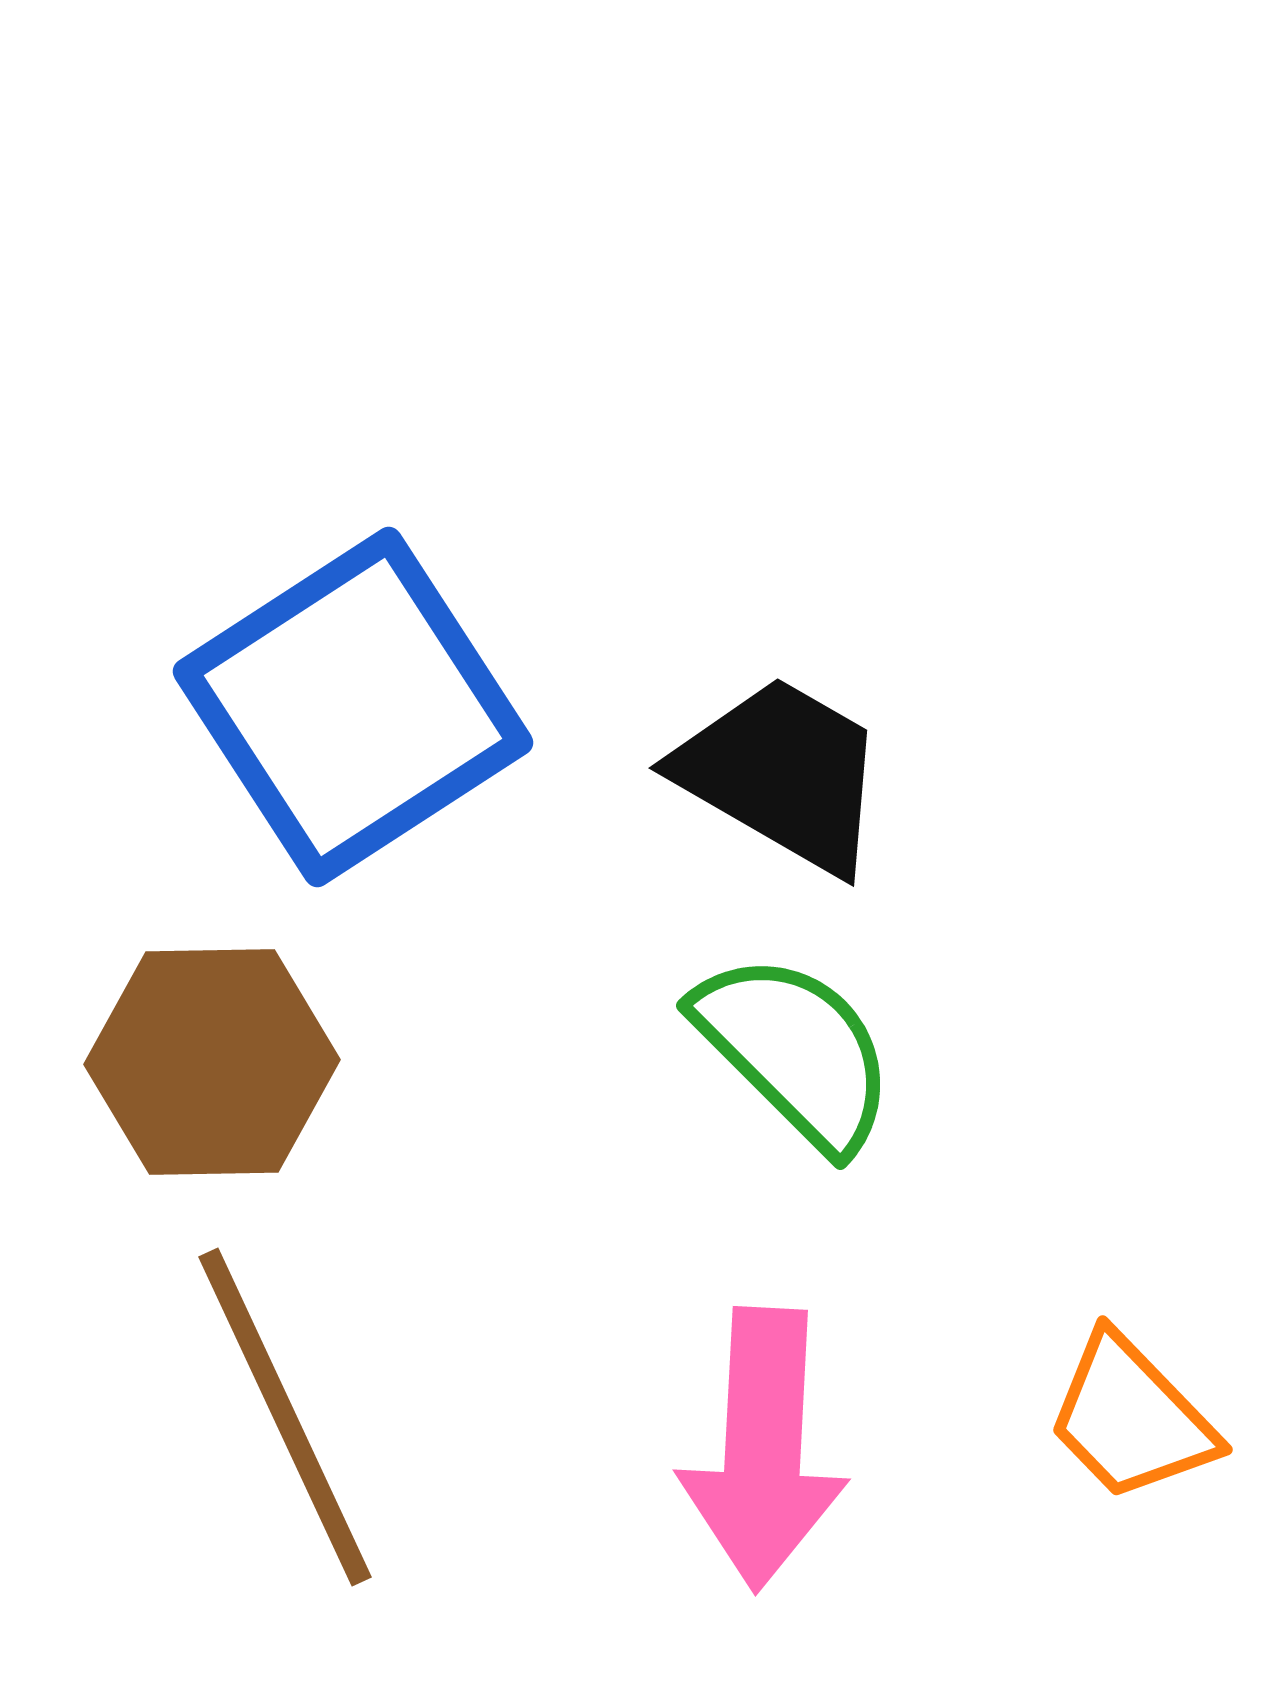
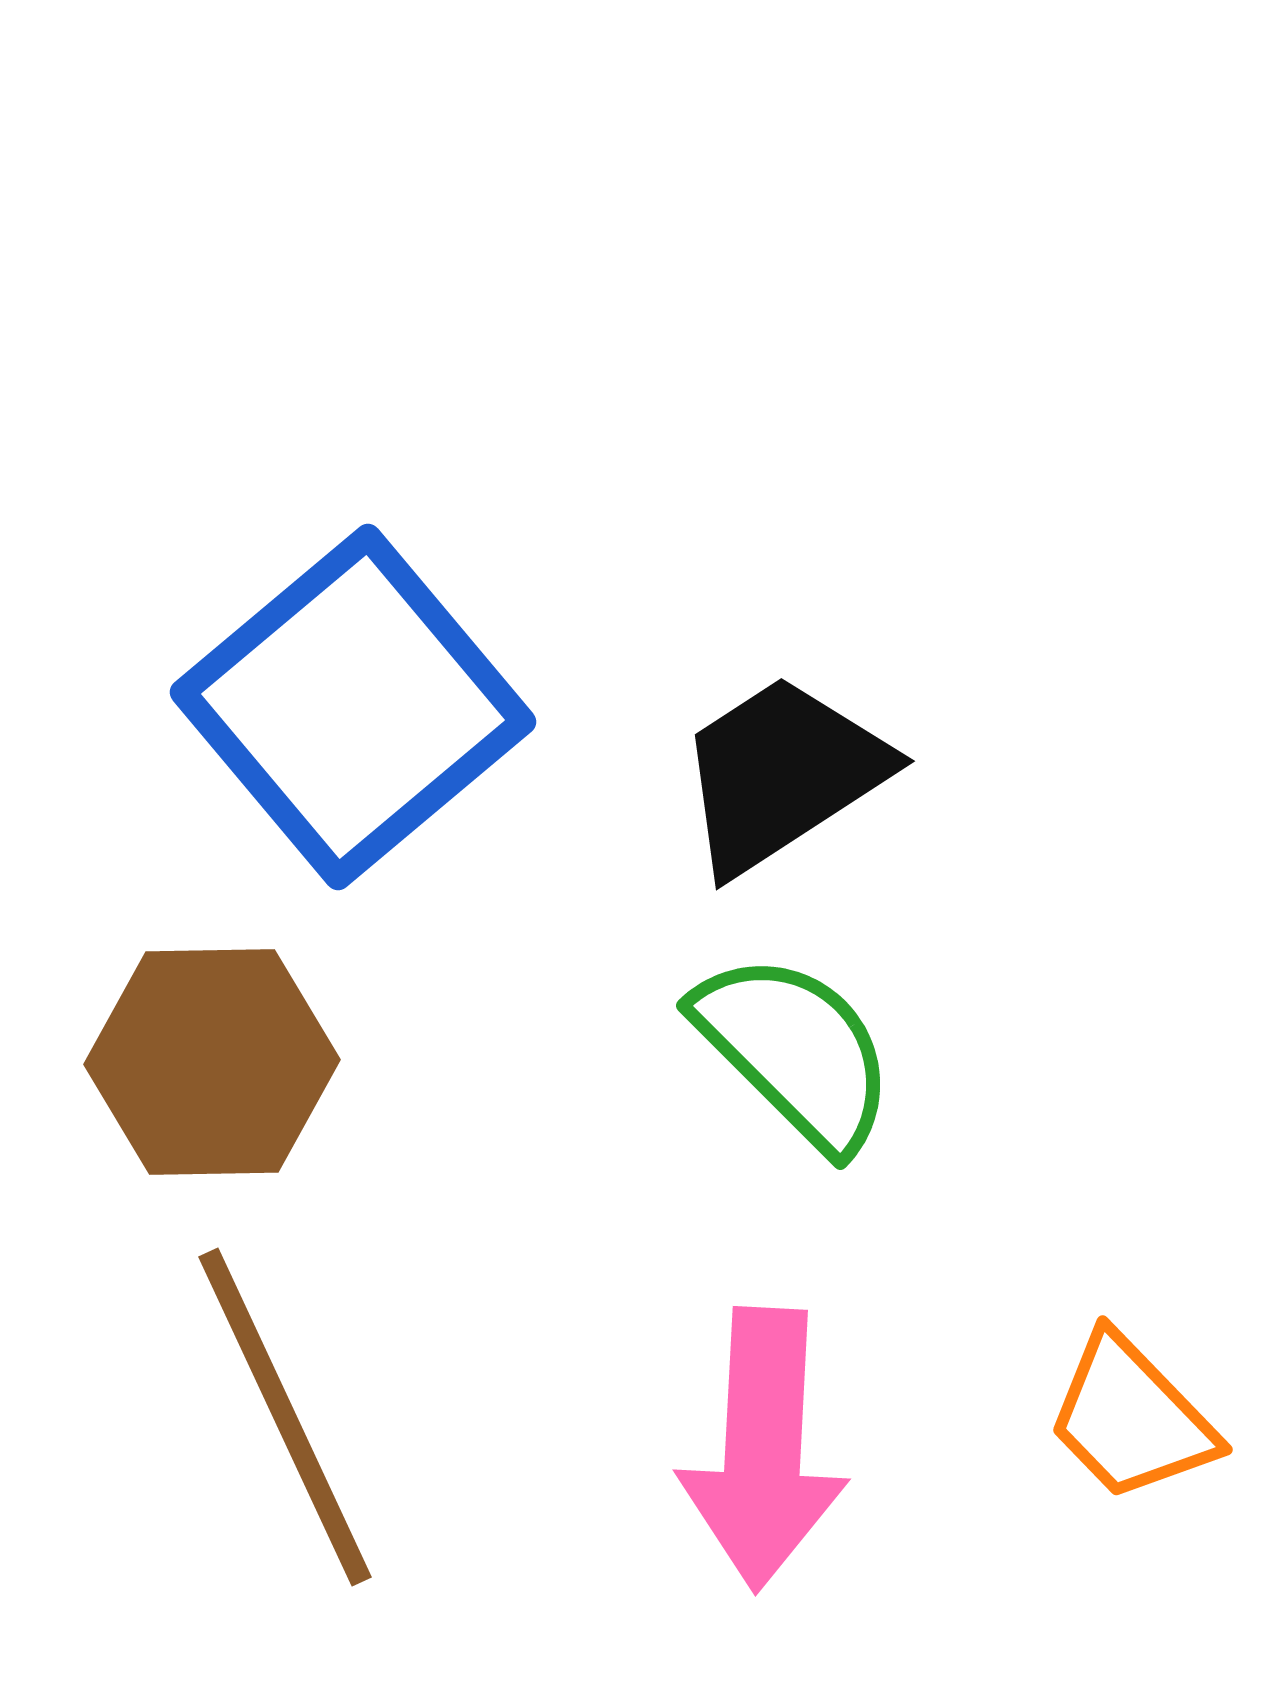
blue square: rotated 7 degrees counterclockwise
black trapezoid: rotated 63 degrees counterclockwise
